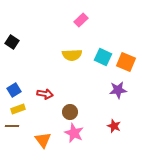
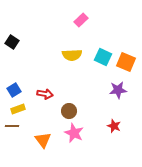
brown circle: moved 1 px left, 1 px up
